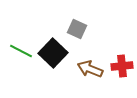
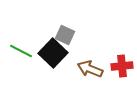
gray square: moved 12 px left, 6 px down
